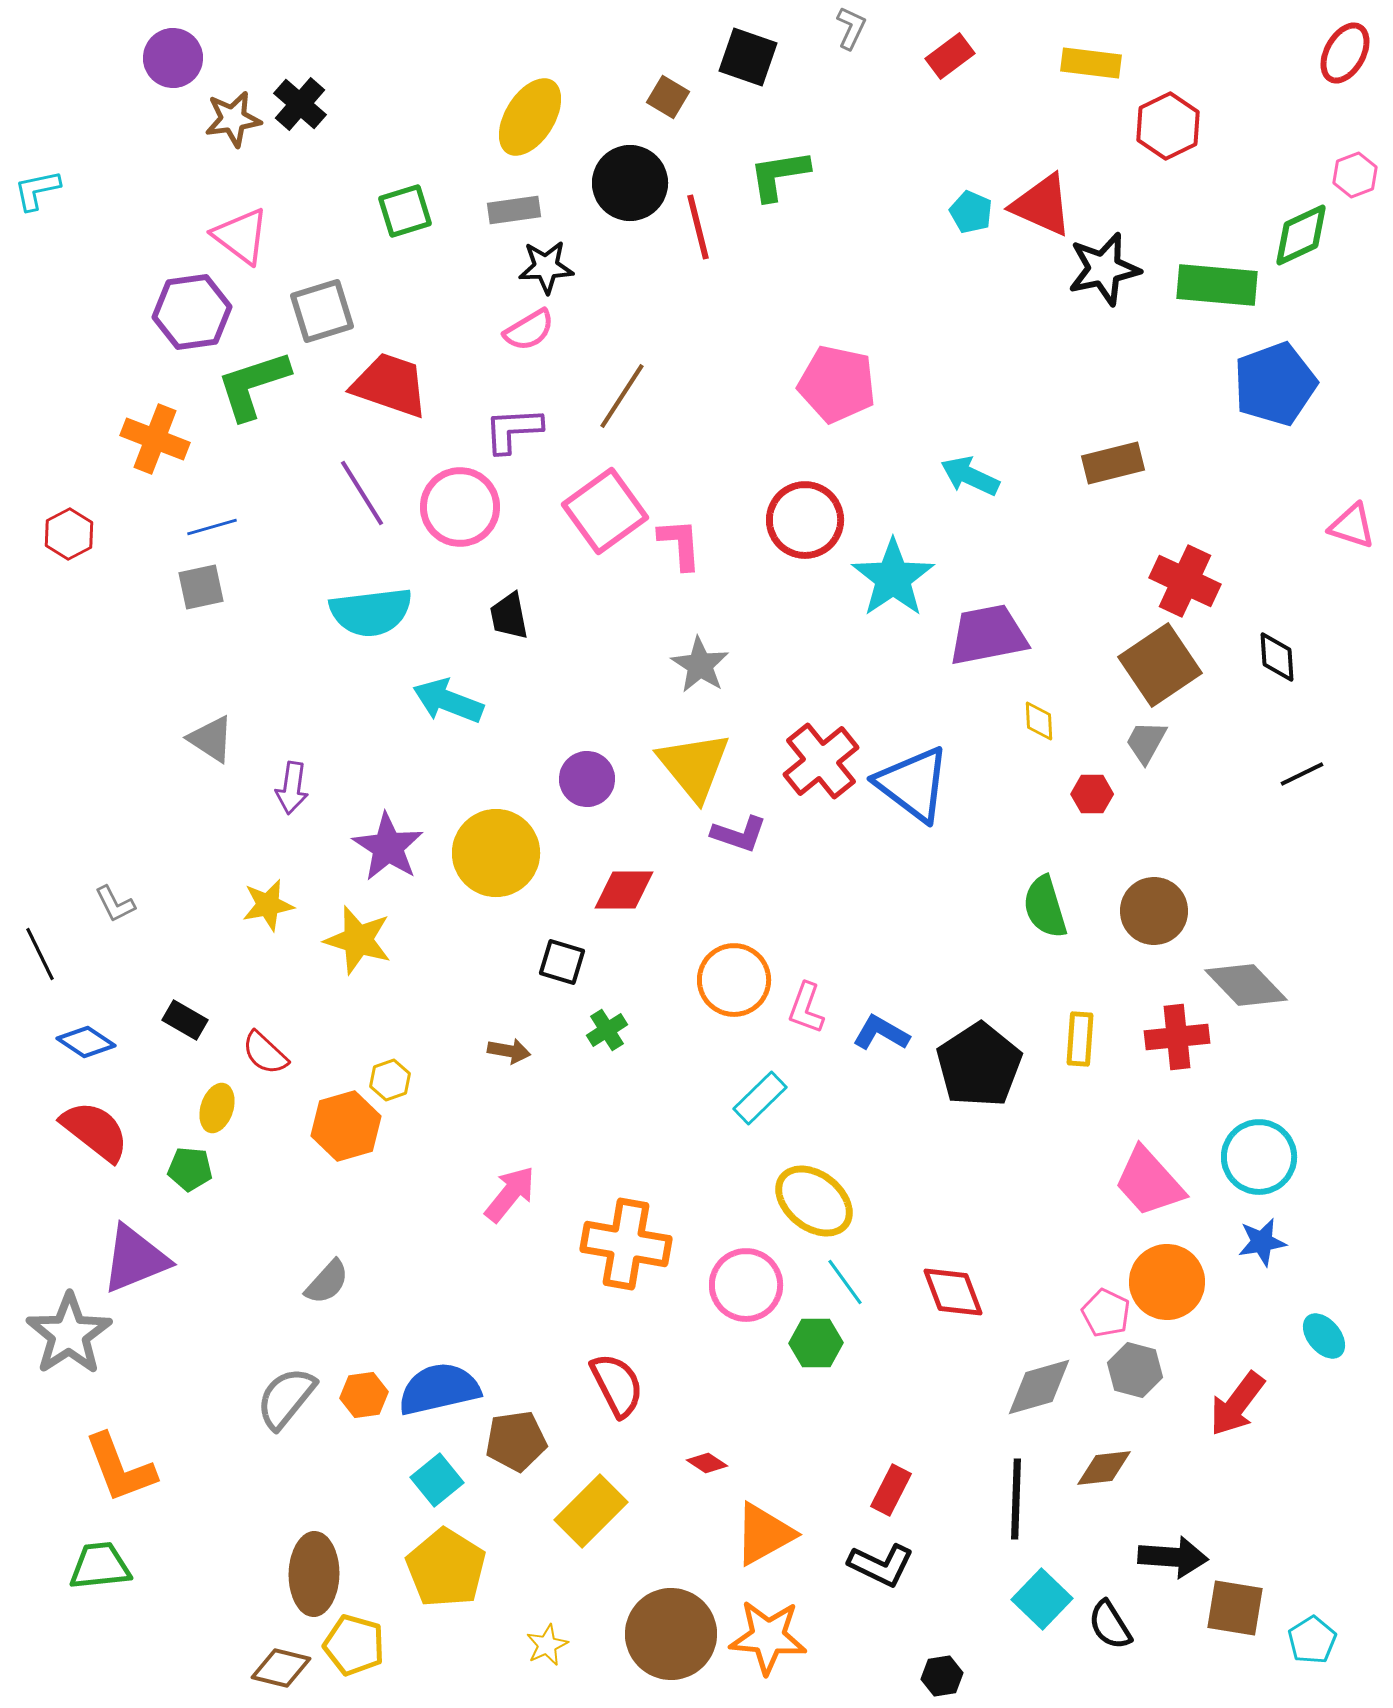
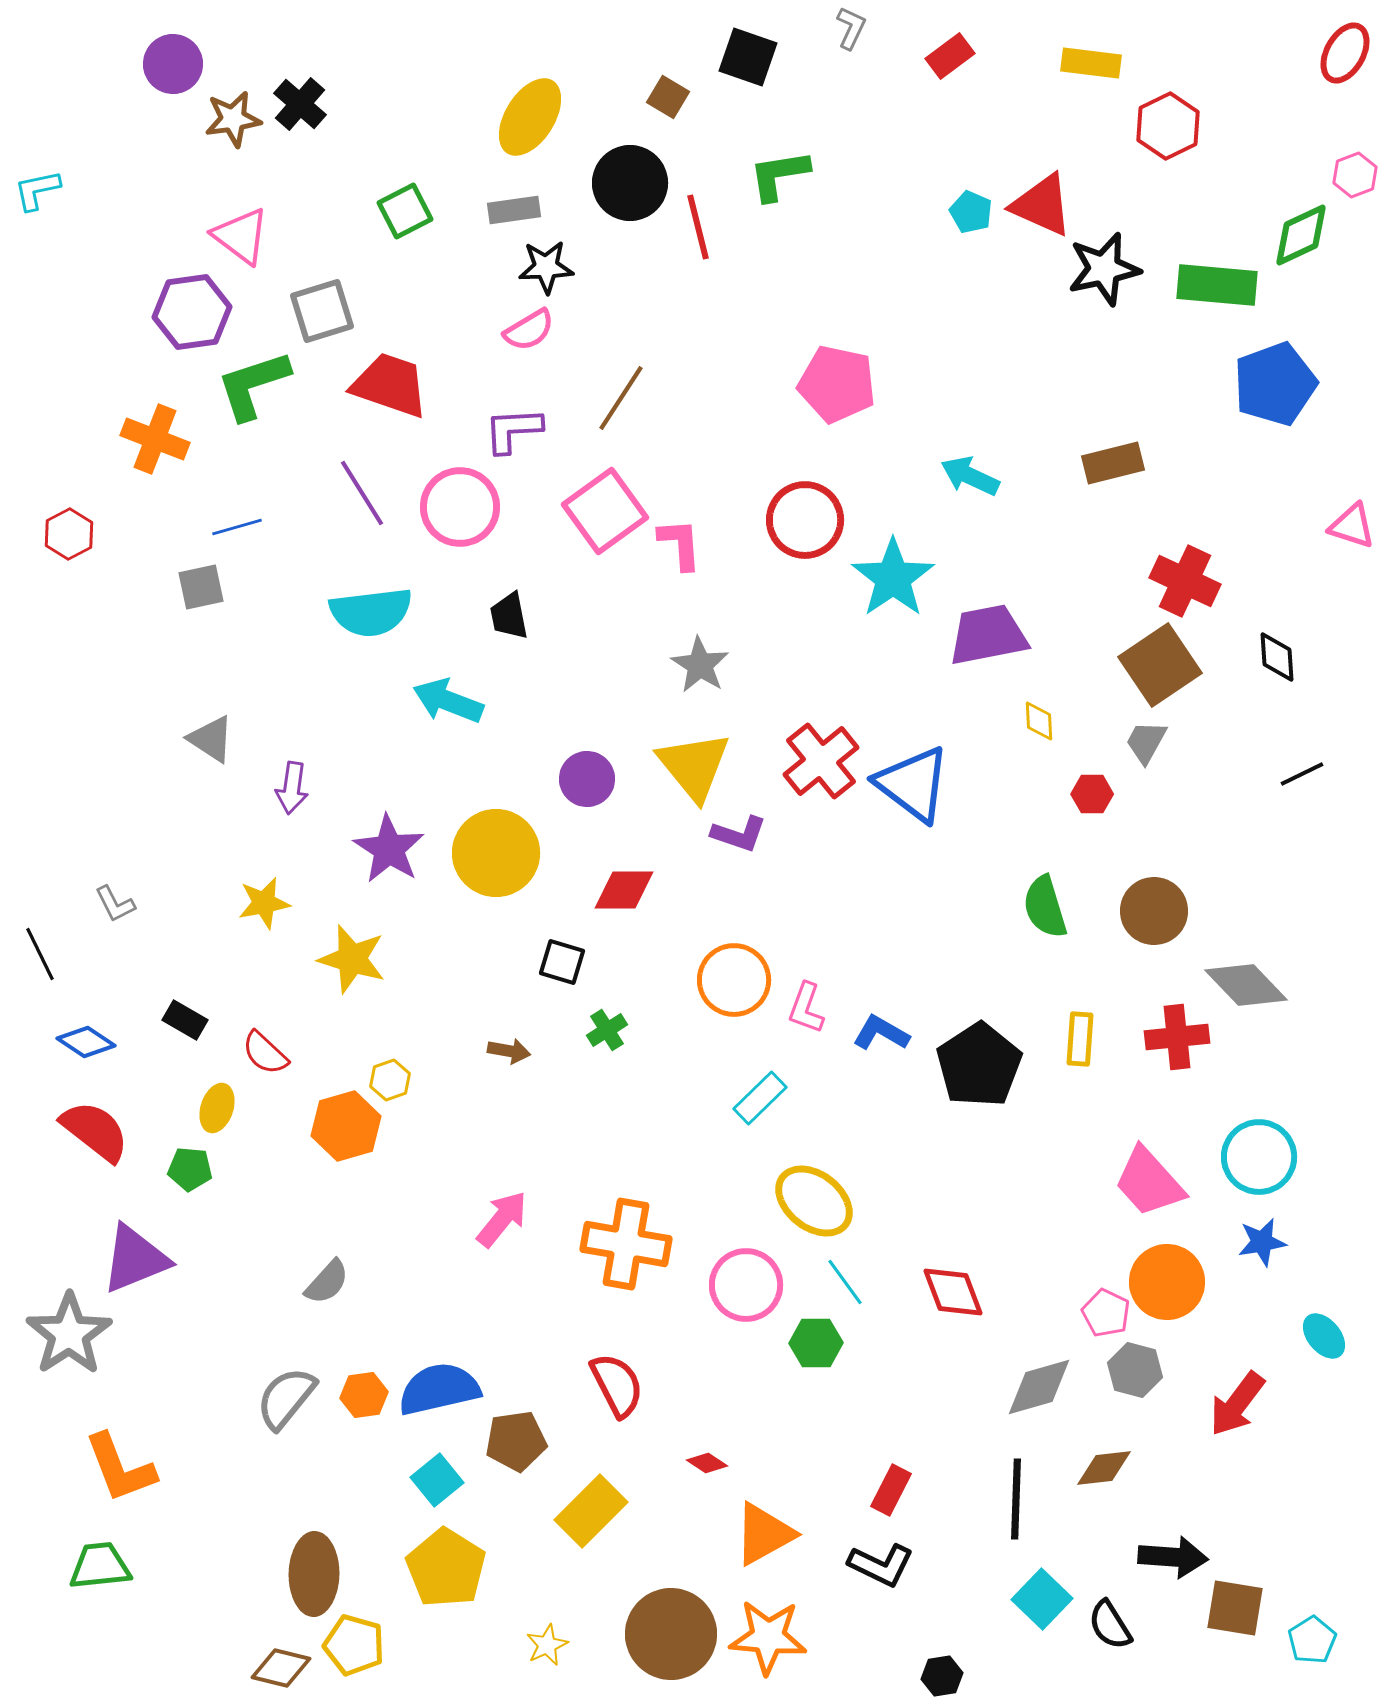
purple circle at (173, 58): moved 6 px down
green square at (405, 211): rotated 10 degrees counterclockwise
brown line at (622, 396): moved 1 px left, 2 px down
blue line at (212, 527): moved 25 px right
purple star at (388, 847): moved 1 px right, 2 px down
yellow star at (268, 905): moved 4 px left, 2 px up
yellow star at (358, 940): moved 6 px left, 19 px down
pink arrow at (510, 1194): moved 8 px left, 25 px down
